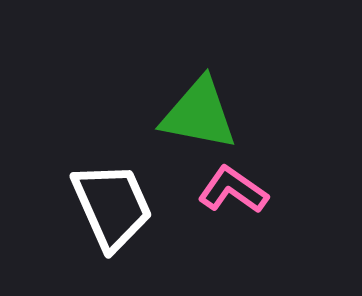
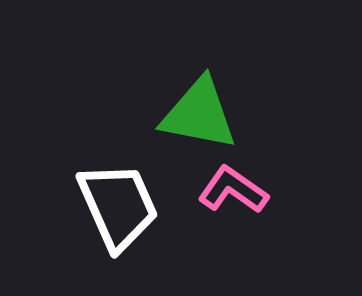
white trapezoid: moved 6 px right
